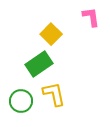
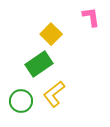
yellow L-shape: rotated 116 degrees counterclockwise
